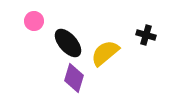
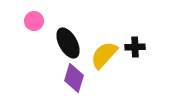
black cross: moved 11 px left, 12 px down; rotated 18 degrees counterclockwise
black ellipse: rotated 12 degrees clockwise
yellow semicircle: moved 1 px left, 2 px down; rotated 8 degrees counterclockwise
